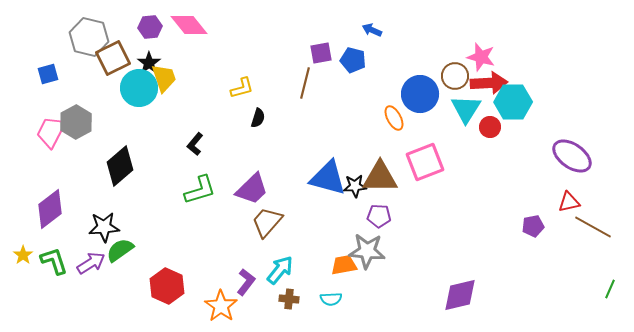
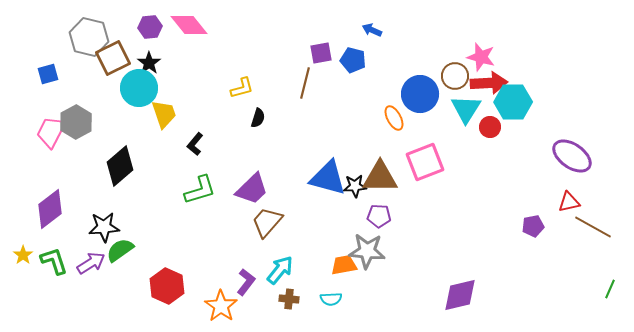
yellow trapezoid at (164, 78): moved 36 px down
